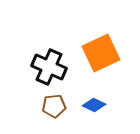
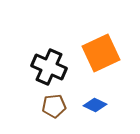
blue diamond: moved 1 px right
